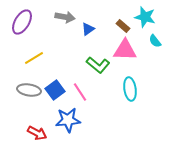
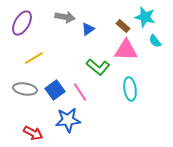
purple ellipse: moved 1 px down
pink triangle: moved 1 px right
green L-shape: moved 2 px down
gray ellipse: moved 4 px left, 1 px up
red arrow: moved 4 px left
